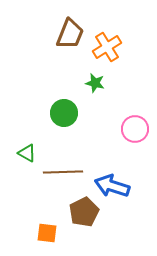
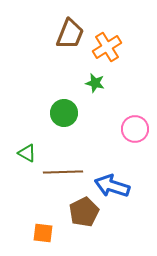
orange square: moved 4 px left
